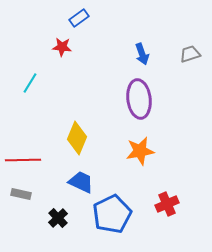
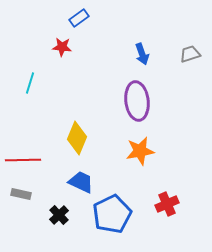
cyan line: rotated 15 degrees counterclockwise
purple ellipse: moved 2 px left, 2 px down
black cross: moved 1 px right, 3 px up
